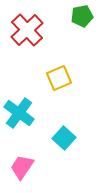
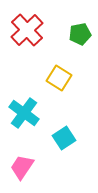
green pentagon: moved 2 px left, 18 px down
yellow square: rotated 35 degrees counterclockwise
cyan cross: moved 5 px right
cyan square: rotated 15 degrees clockwise
